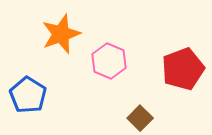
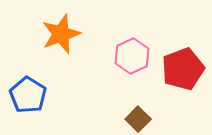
pink hexagon: moved 23 px right, 5 px up; rotated 12 degrees clockwise
brown square: moved 2 px left, 1 px down
